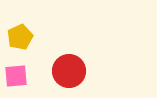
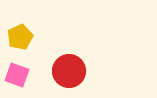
pink square: moved 1 px right, 1 px up; rotated 25 degrees clockwise
